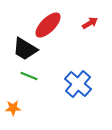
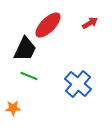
black trapezoid: rotated 96 degrees counterclockwise
